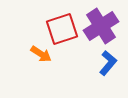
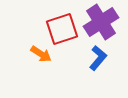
purple cross: moved 4 px up
blue L-shape: moved 10 px left, 5 px up
